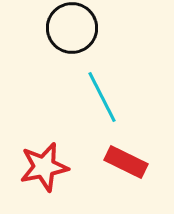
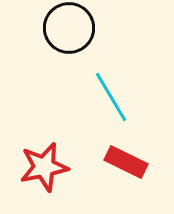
black circle: moved 3 px left
cyan line: moved 9 px right; rotated 4 degrees counterclockwise
